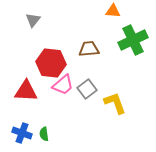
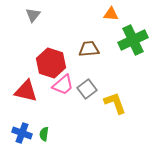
orange triangle: moved 2 px left, 3 px down
gray triangle: moved 5 px up
red hexagon: rotated 12 degrees clockwise
red triangle: rotated 10 degrees clockwise
green semicircle: rotated 16 degrees clockwise
